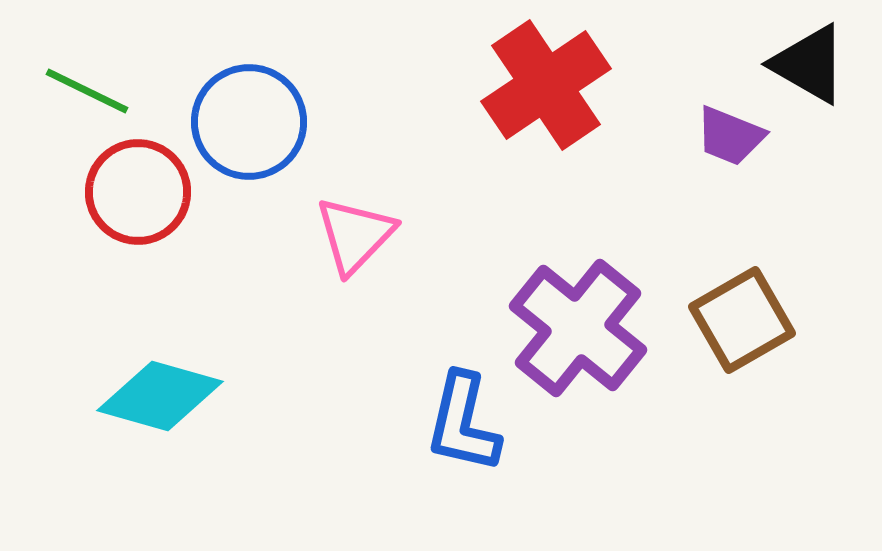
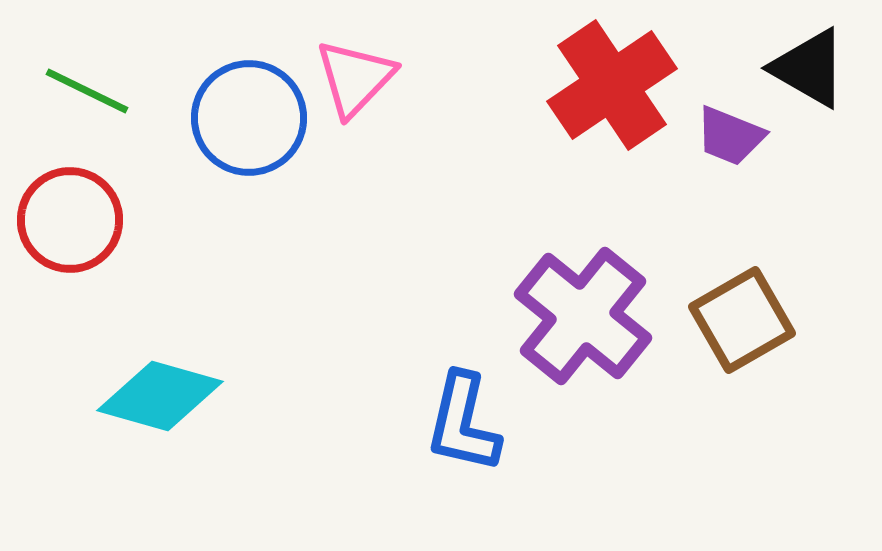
black triangle: moved 4 px down
red cross: moved 66 px right
blue circle: moved 4 px up
red circle: moved 68 px left, 28 px down
pink triangle: moved 157 px up
purple cross: moved 5 px right, 12 px up
